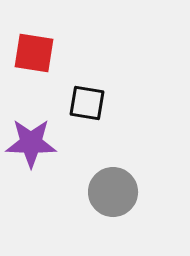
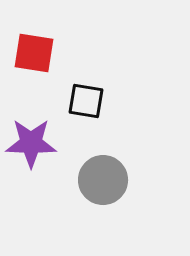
black square: moved 1 px left, 2 px up
gray circle: moved 10 px left, 12 px up
